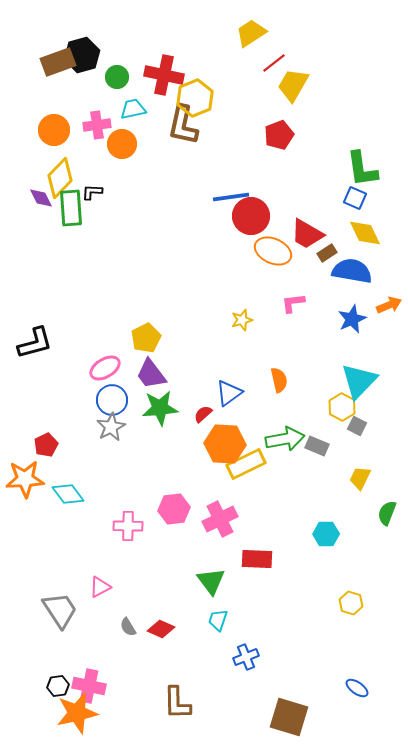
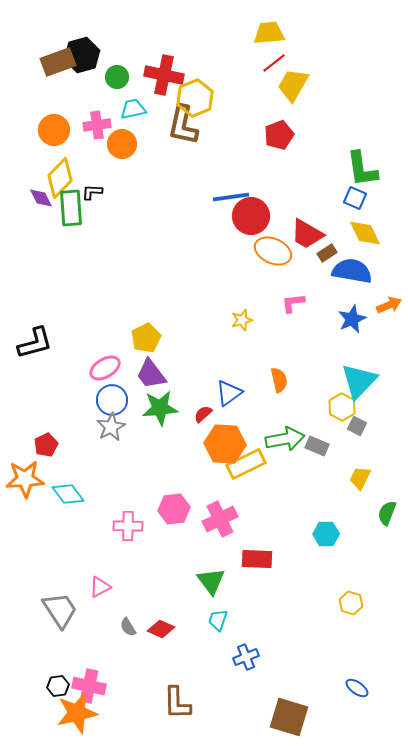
yellow trapezoid at (251, 33): moved 18 px right; rotated 28 degrees clockwise
